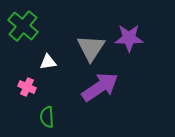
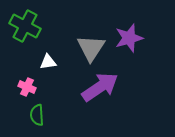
green cross: moved 2 px right; rotated 12 degrees counterclockwise
purple star: rotated 16 degrees counterclockwise
green semicircle: moved 10 px left, 2 px up
